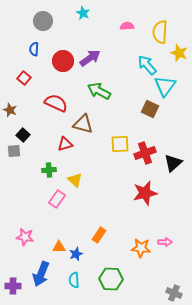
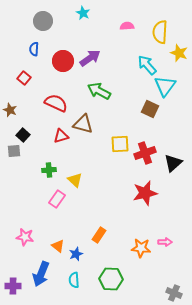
red triangle: moved 4 px left, 8 px up
orange triangle: moved 1 px left, 1 px up; rotated 40 degrees clockwise
